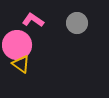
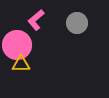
pink L-shape: moved 3 px right; rotated 75 degrees counterclockwise
yellow triangle: rotated 36 degrees counterclockwise
